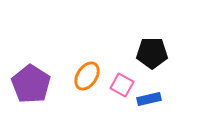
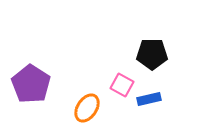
black pentagon: moved 1 px down
orange ellipse: moved 32 px down
